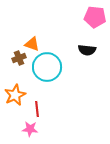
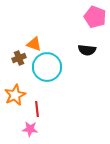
pink pentagon: rotated 15 degrees clockwise
orange triangle: moved 2 px right
